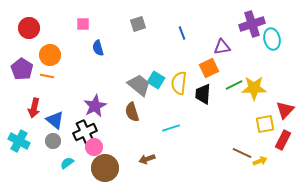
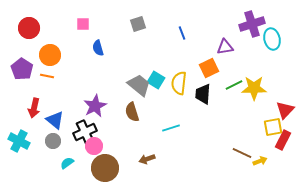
purple triangle: moved 3 px right
yellow square: moved 8 px right, 3 px down
pink circle: moved 1 px up
